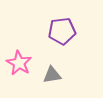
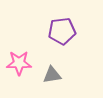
pink star: rotated 30 degrees counterclockwise
